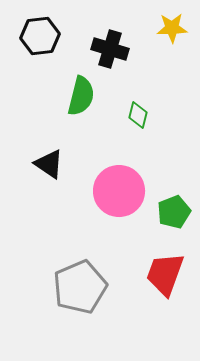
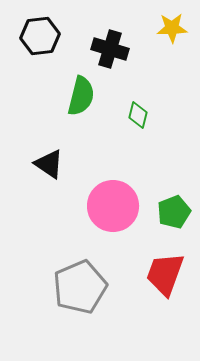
pink circle: moved 6 px left, 15 px down
